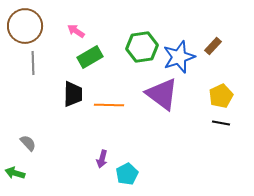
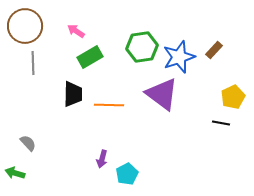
brown rectangle: moved 1 px right, 4 px down
yellow pentagon: moved 12 px right, 1 px down
